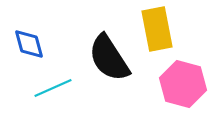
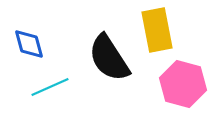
yellow rectangle: moved 1 px down
cyan line: moved 3 px left, 1 px up
